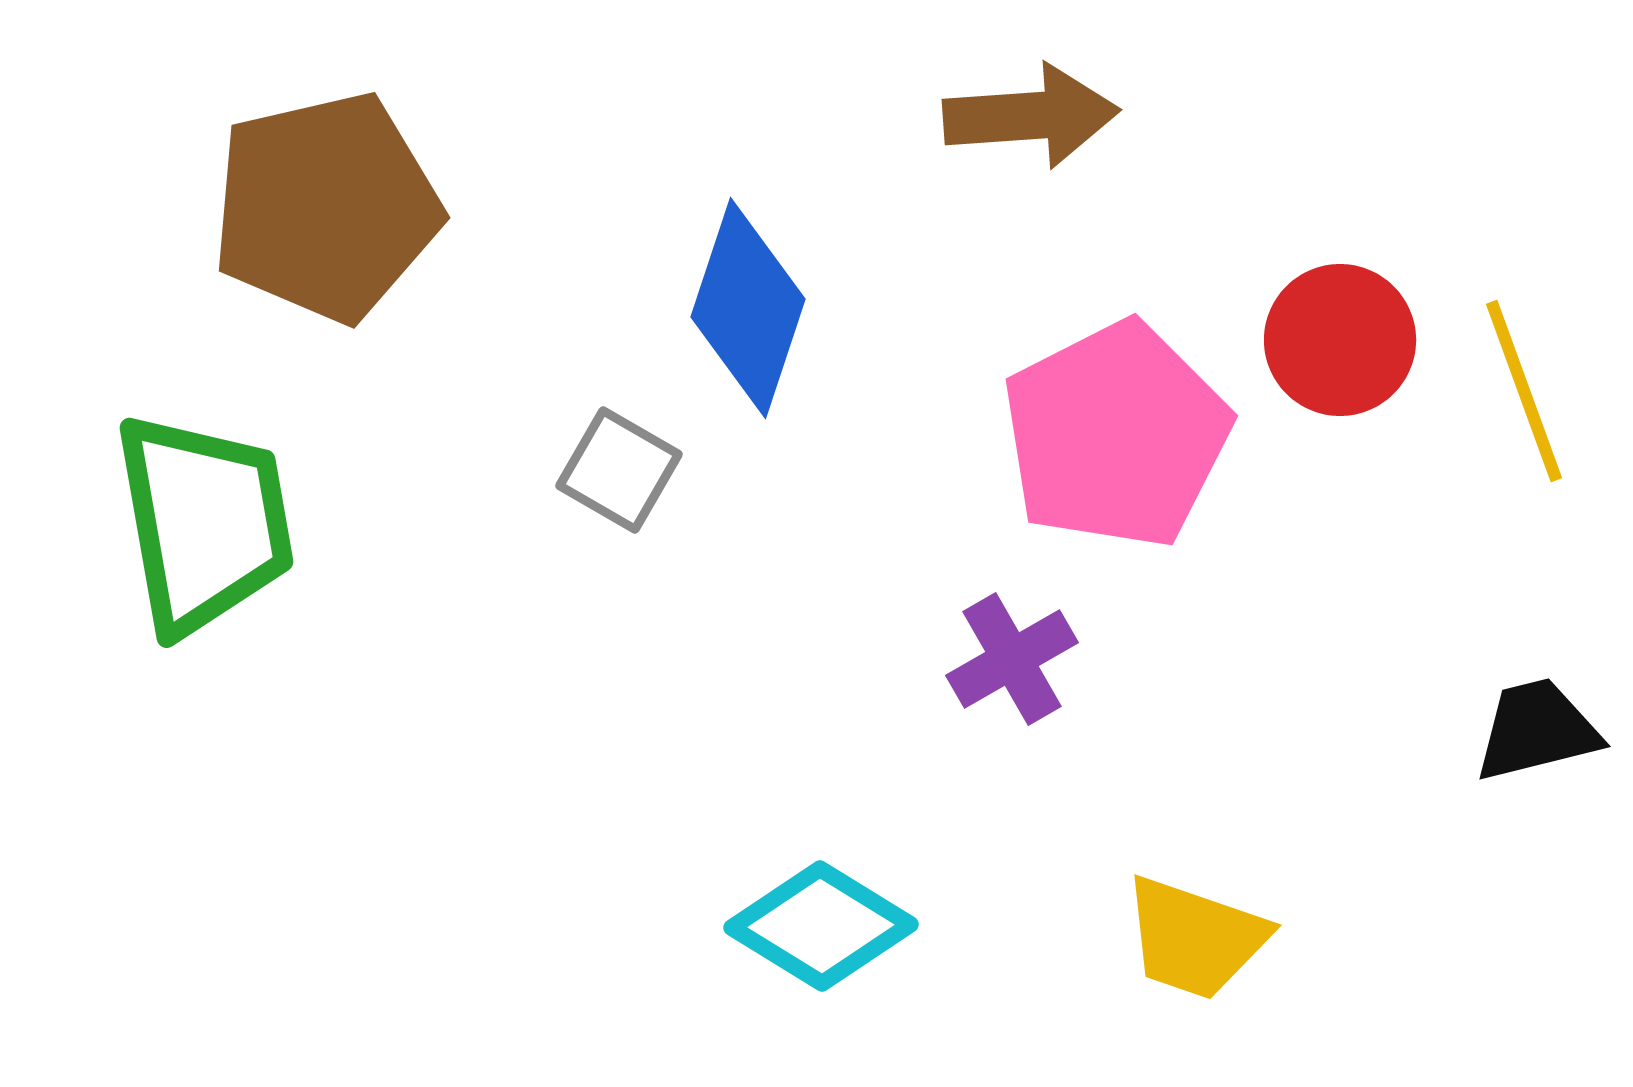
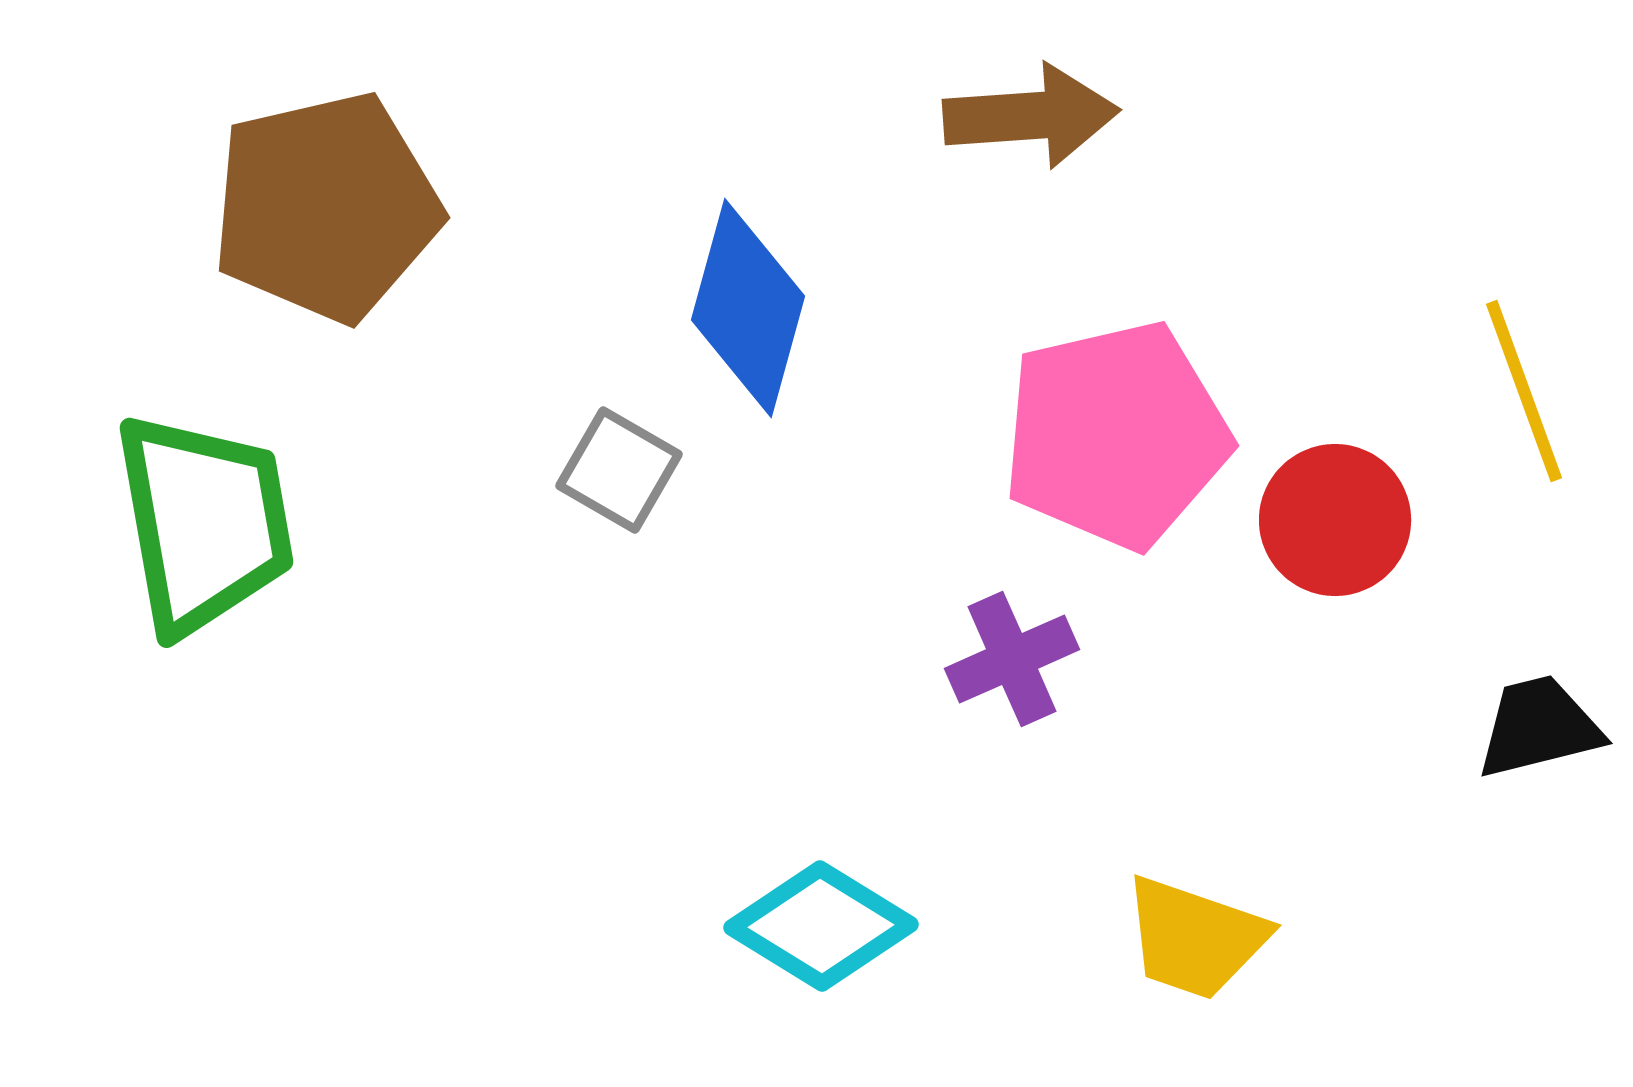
blue diamond: rotated 3 degrees counterclockwise
red circle: moved 5 px left, 180 px down
pink pentagon: rotated 14 degrees clockwise
purple cross: rotated 6 degrees clockwise
black trapezoid: moved 2 px right, 3 px up
